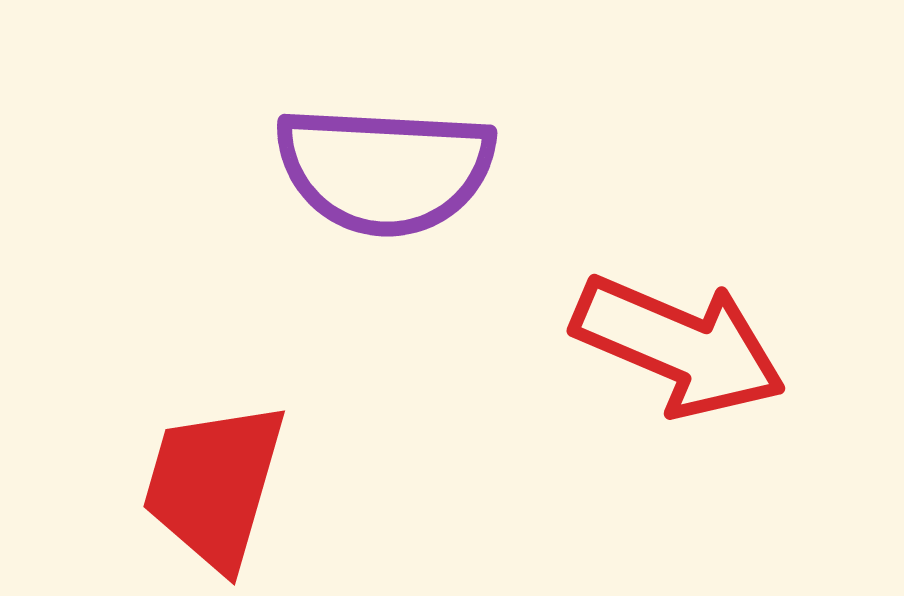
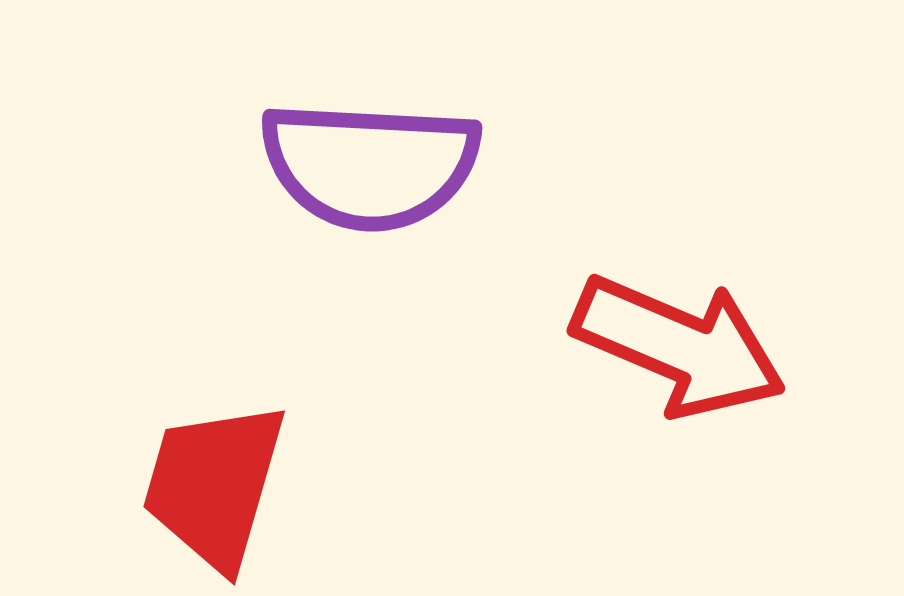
purple semicircle: moved 15 px left, 5 px up
